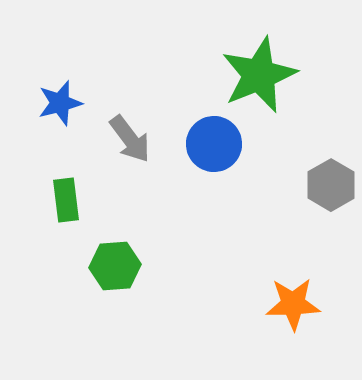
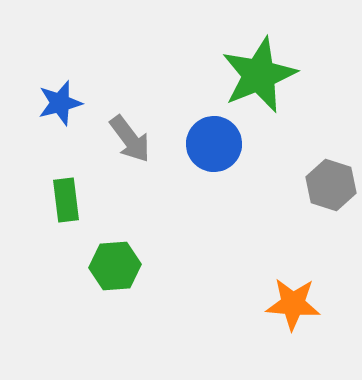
gray hexagon: rotated 12 degrees counterclockwise
orange star: rotated 6 degrees clockwise
